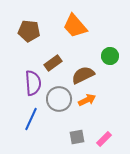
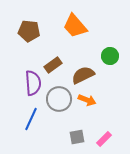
brown rectangle: moved 2 px down
orange arrow: rotated 48 degrees clockwise
